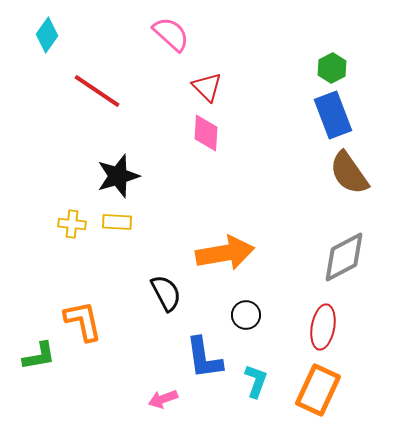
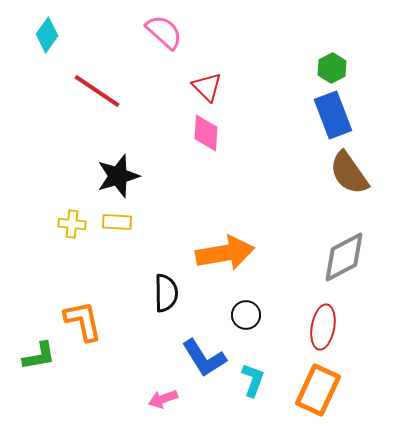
pink semicircle: moved 7 px left, 2 px up
black semicircle: rotated 27 degrees clockwise
blue L-shape: rotated 24 degrees counterclockwise
cyan L-shape: moved 3 px left, 1 px up
